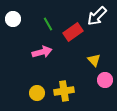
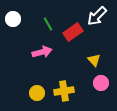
pink circle: moved 4 px left, 3 px down
